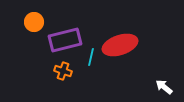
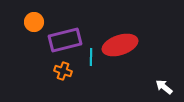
cyan line: rotated 12 degrees counterclockwise
